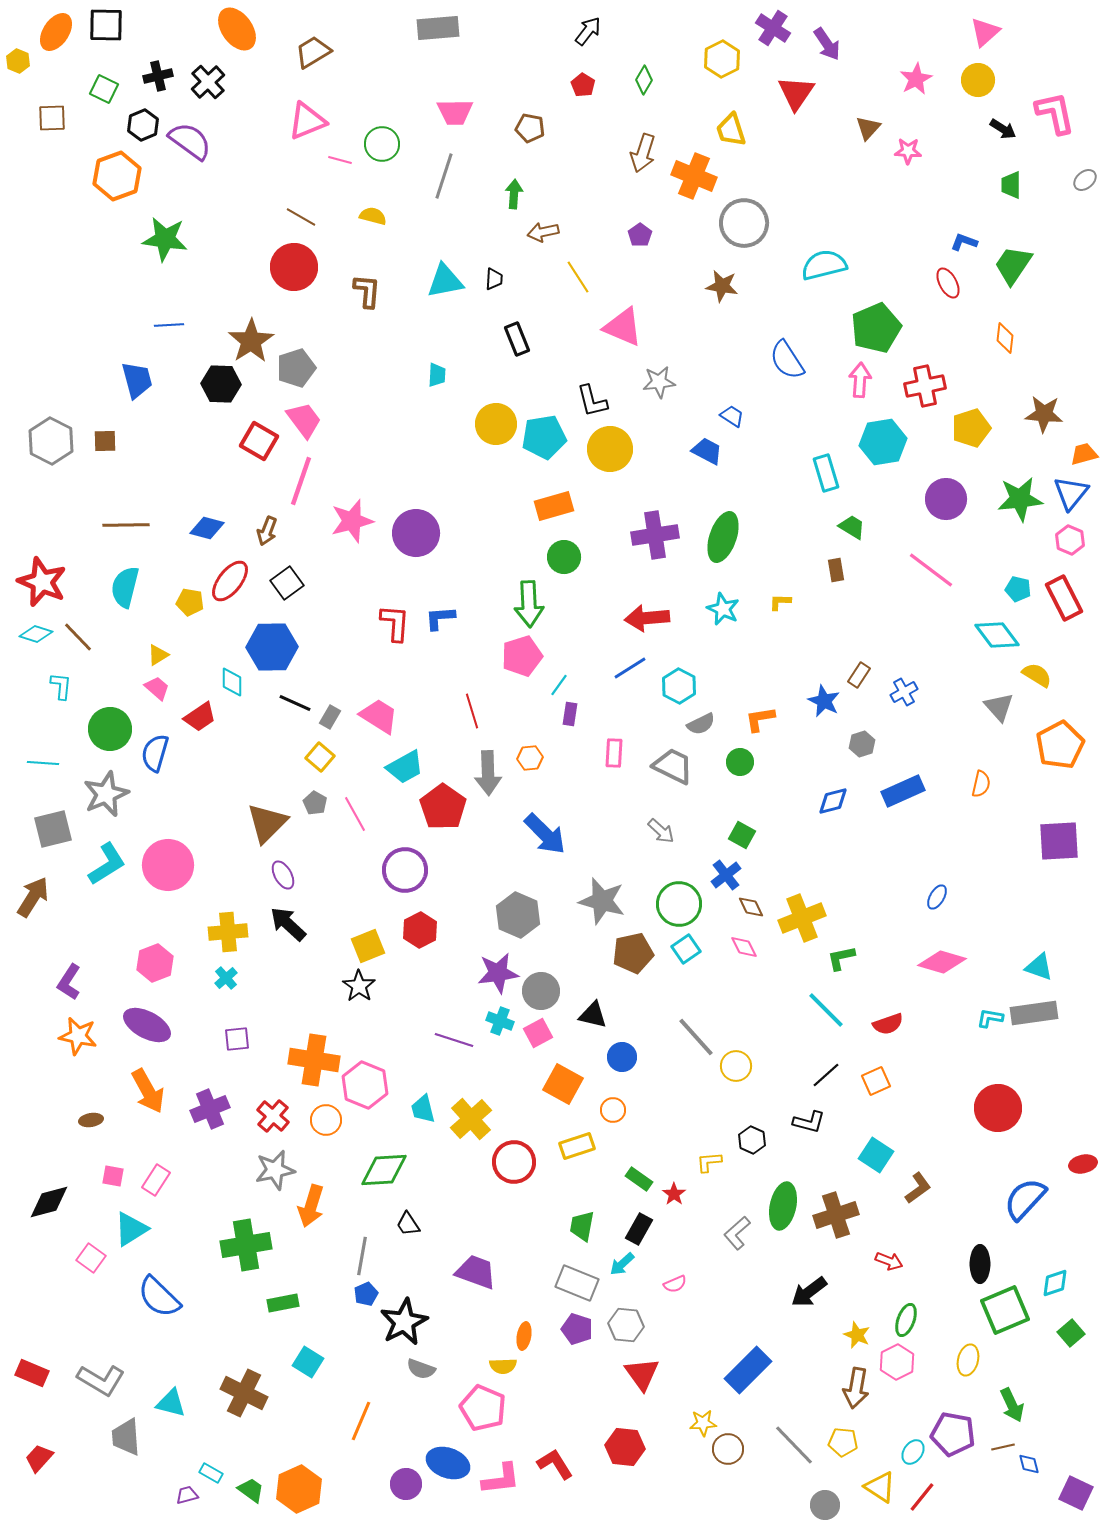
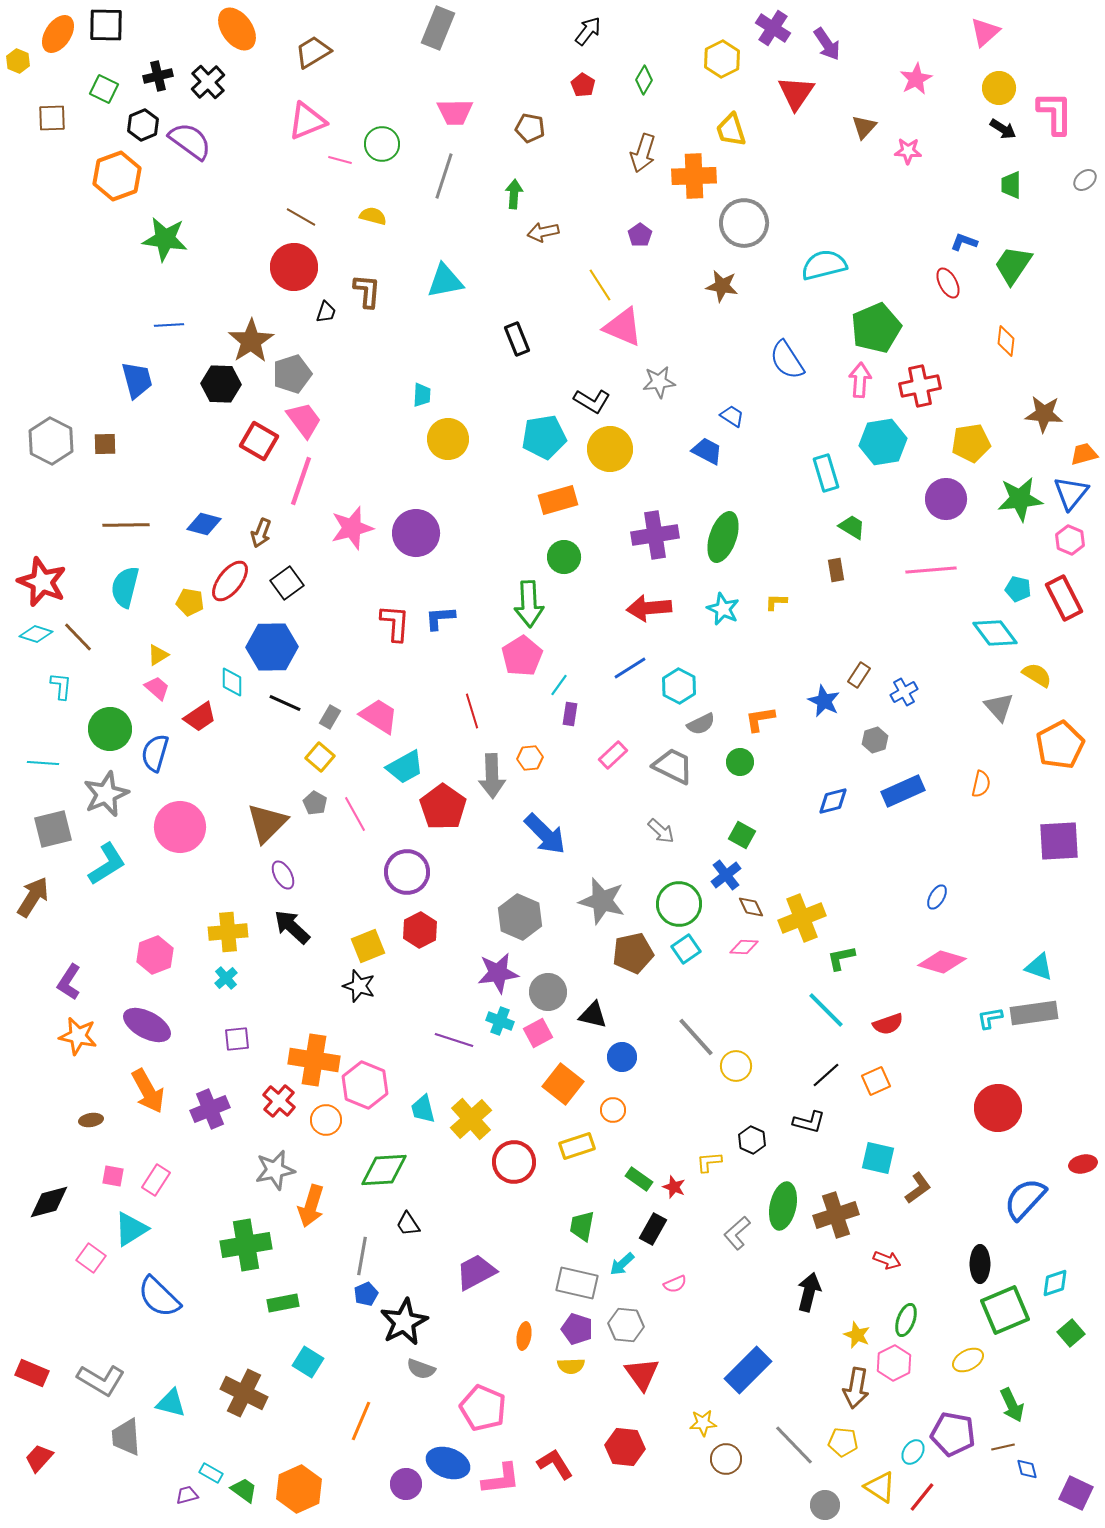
gray rectangle at (438, 28): rotated 63 degrees counterclockwise
orange ellipse at (56, 32): moved 2 px right, 2 px down
yellow circle at (978, 80): moved 21 px right, 8 px down
pink L-shape at (1055, 113): rotated 12 degrees clockwise
brown triangle at (868, 128): moved 4 px left, 1 px up
orange cross at (694, 176): rotated 24 degrees counterclockwise
yellow line at (578, 277): moved 22 px right, 8 px down
black trapezoid at (494, 279): moved 168 px left, 33 px down; rotated 15 degrees clockwise
orange diamond at (1005, 338): moved 1 px right, 3 px down
gray pentagon at (296, 368): moved 4 px left, 6 px down
cyan trapezoid at (437, 375): moved 15 px left, 20 px down
red cross at (925, 386): moved 5 px left
black L-shape at (592, 401): rotated 45 degrees counterclockwise
yellow circle at (496, 424): moved 48 px left, 15 px down
yellow pentagon at (971, 428): moved 15 px down; rotated 9 degrees clockwise
brown square at (105, 441): moved 3 px down
orange rectangle at (554, 506): moved 4 px right, 6 px up
pink star at (352, 521): moved 7 px down
blue diamond at (207, 528): moved 3 px left, 4 px up
brown arrow at (267, 531): moved 6 px left, 2 px down
pink line at (931, 570): rotated 42 degrees counterclockwise
yellow L-shape at (780, 602): moved 4 px left
red arrow at (647, 618): moved 2 px right, 10 px up
cyan diamond at (997, 635): moved 2 px left, 2 px up
pink pentagon at (522, 656): rotated 15 degrees counterclockwise
black line at (295, 703): moved 10 px left
gray hexagon at (862, 744): moved 13 px right, 4 px up
pink rectangle at (614, 753): moved 1 px left, 2 px down; rotated 44 degrees clockwise
gray arrow at (488, 773): moved 4 px right, 3 px down
pink circle at (168, 865): moved 12 px right, 38 px up
purple circle at (405, 870): moved 2 px right, 2 px down
gray hexagon at (518, 915): moved 2 px right, 2 px down
black arrow at (288, 924): moved 4 px right, 3 px down
pink diamond at (744, 947): rotated 60 degrees counterclockwise
pink hexagon at (155, 963): moved 8 px up
black star at (359, 986): rotated 16 degrees counterclockwise
gray circle at (541, 991): moved 7 px right, 1 px down
cyan L-shape at (990, 1018): rotated 20 degrees counterclockwise
orange square at (563, 1084): rotated 9 degrees clockwise
red cross at (273, 1116): moved 6 px right, 15 px up
cyan square at (876, 1155): moved 2 px right, 3 px down; rotated 20 degrees counterclockwise
red star at (674, 1194): moved 7 px up; rotated 15 degrees counterclockwise
black rectangle at (639, 1229): moved 14 px right
red arrow at (889, 1261): moved 2 px left, 1 px up
purple trapezoid at (476, 1272): rotated 48 degrees counterclockwise
gray rectangle at (577, 1283): rotated 9 degrees counterclockwise
black arrow at (809, 1292): rotated 141 degrees clockwise
yellow ellipse at (968, 1360): rotated 48 degrees clockwise
pink hexagon at (897, 1362): moved 3 px left, 1 px down
yellow semicircle at (503, 1366): moved 68 px right
brown circle at (728, 1449): moved 2 px left, 10 px down
blue diamond at (1029, 1464): moved 2 px left, 5 px down
green trapezoid at (251, 1490): moved 7 px left
